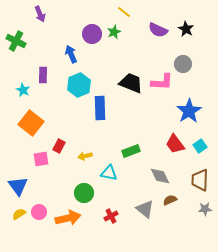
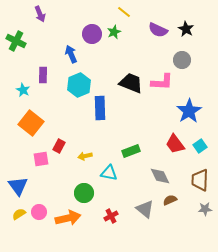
gray circle: moved 1 px left, 4 px up
